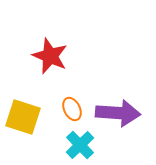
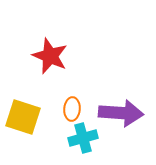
orange ellipse: rotated 30 degrees clockwise
purple arrow: moved 3 px right
cyan cross: moved 3 px right, 7 px up; rotated 28 degrees clockwise
